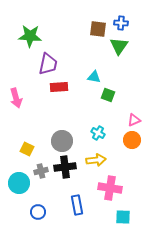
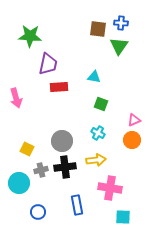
green square: moved 7 px left, 9 px down
gray cross: moved 1 px up
